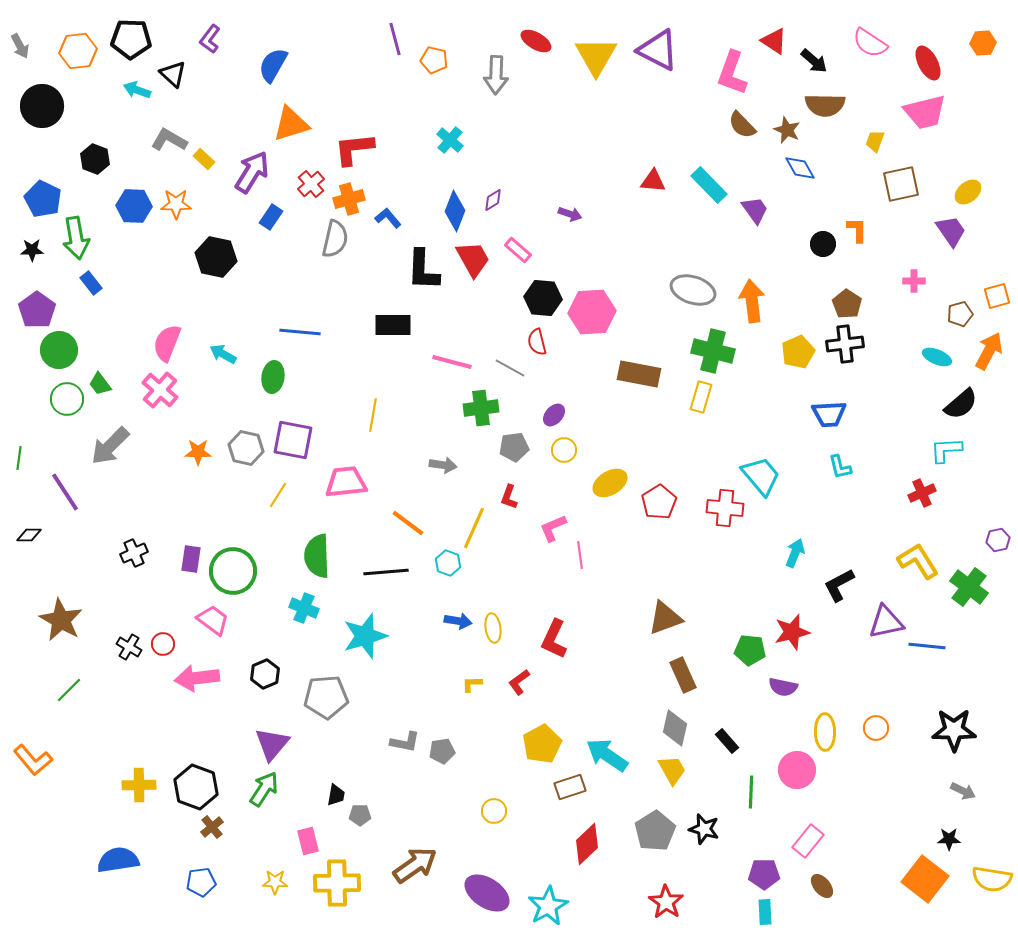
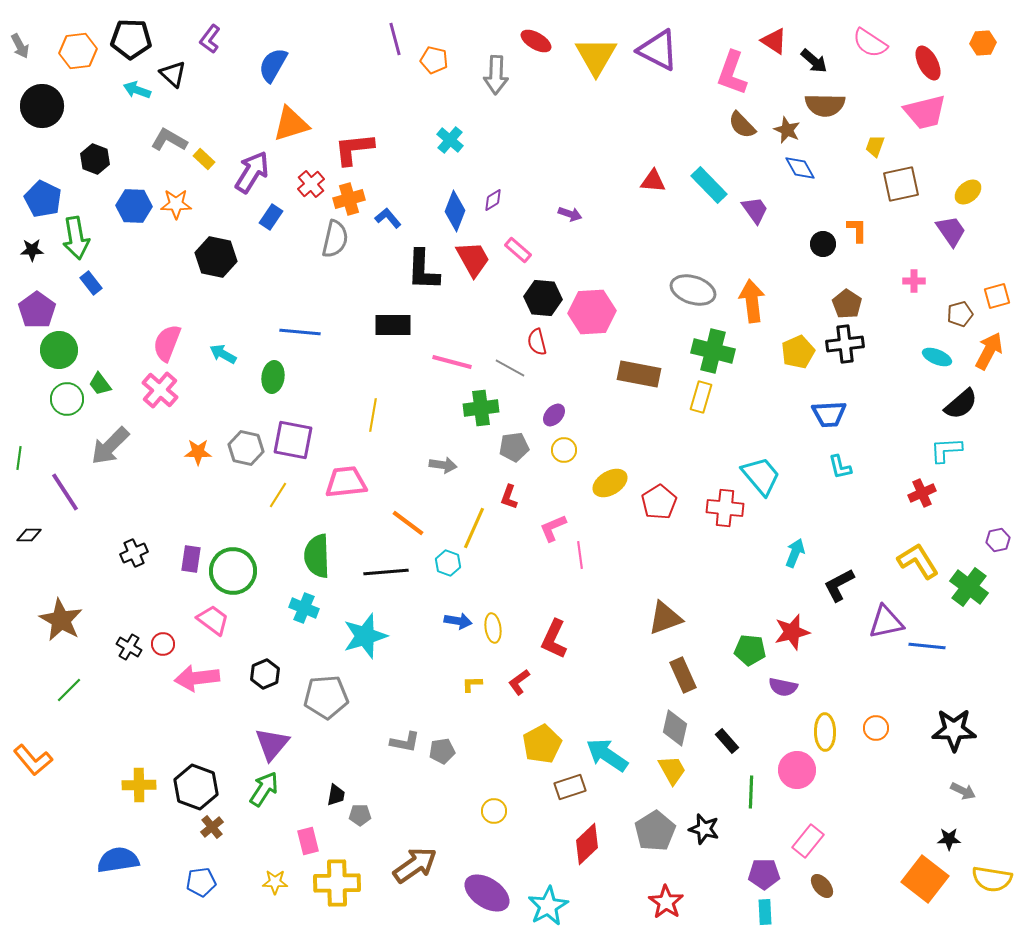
yellow trapezoid at (875, 141): moved 5 px down
